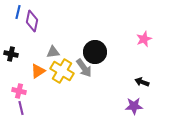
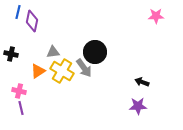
pink star: moved 12 px right, 23 px up; rotated 21 degrees clockwise
purple star: moved 4 px right
